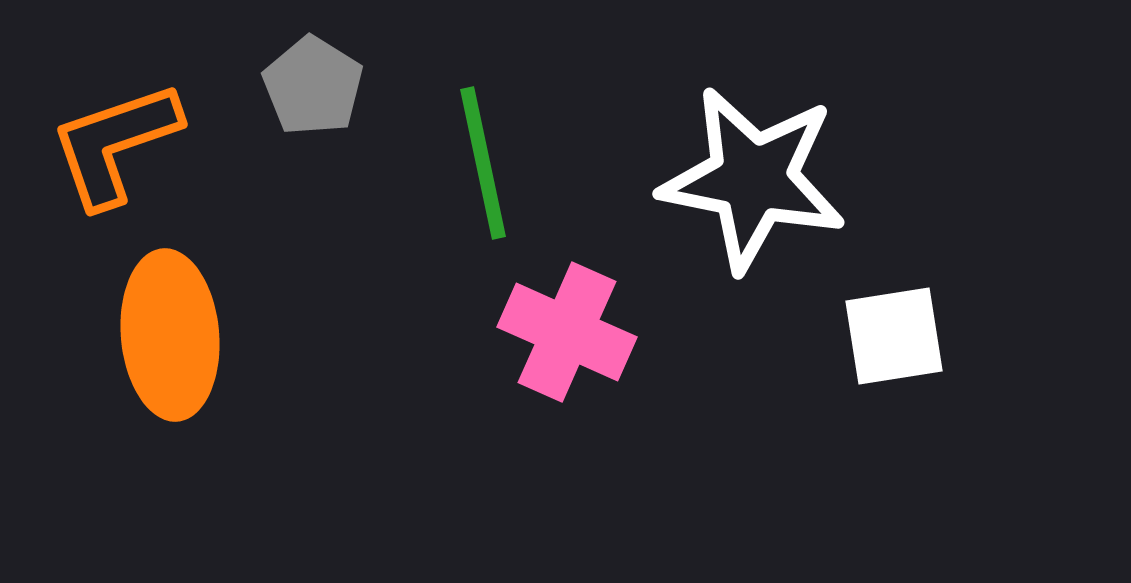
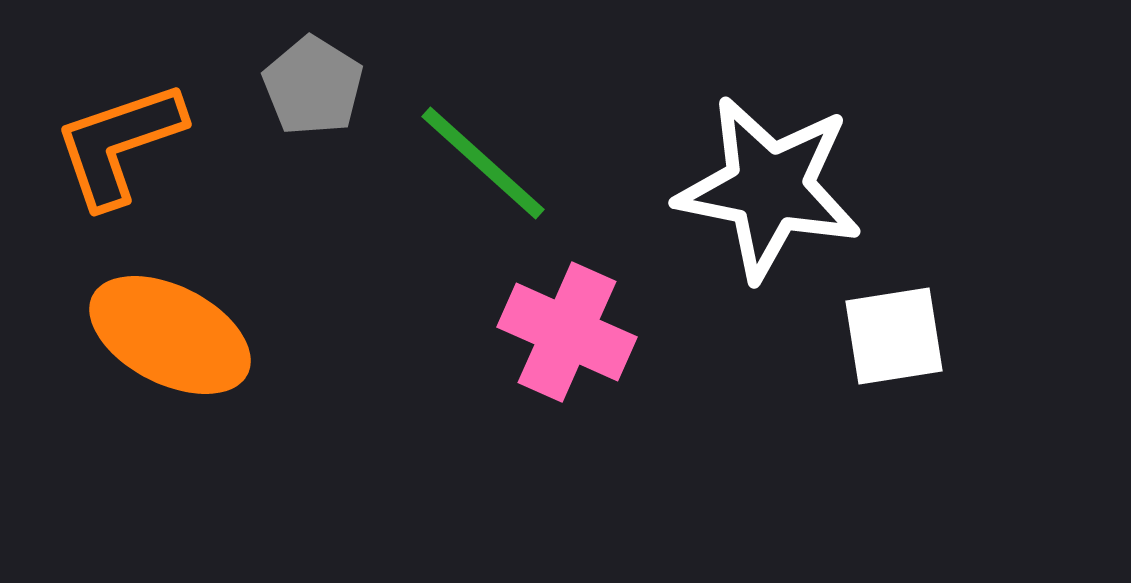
orange L-shape: moved 4 px right
green line: rotated 36 degrees counterclockwise
white star: moved 16 px right, 9 px down
orange ellipse: rotated 58 degrees counterclockwise
